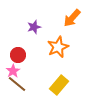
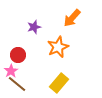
pink star: moved 2 px left
yellow rectangle: moved 2 px up
